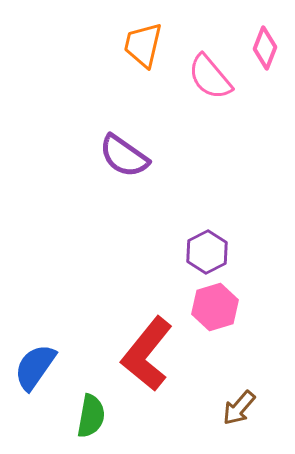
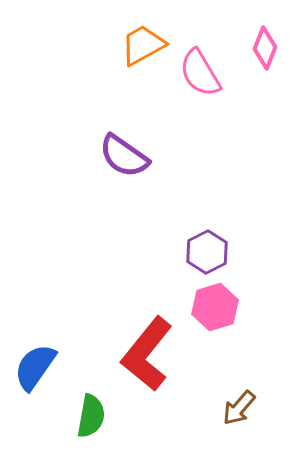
orange trapezoid: rotated 48 degrees clockwise
pink semicircle: moved 10 px left, 4 px up; rotated 9 degrees clockwise
